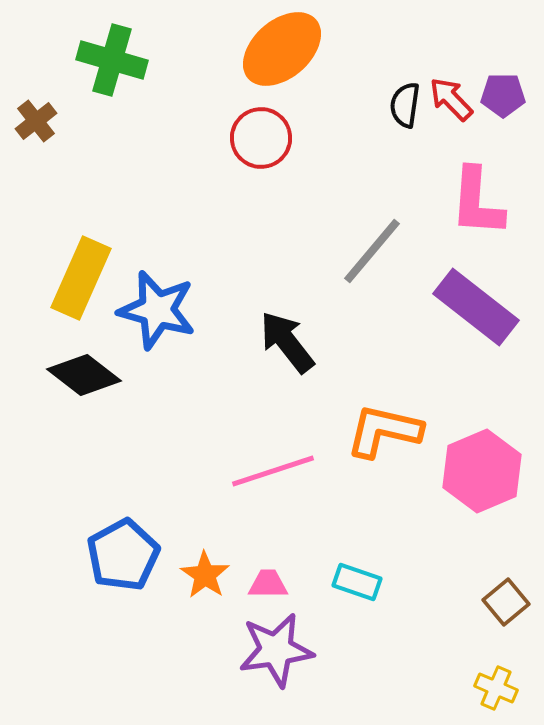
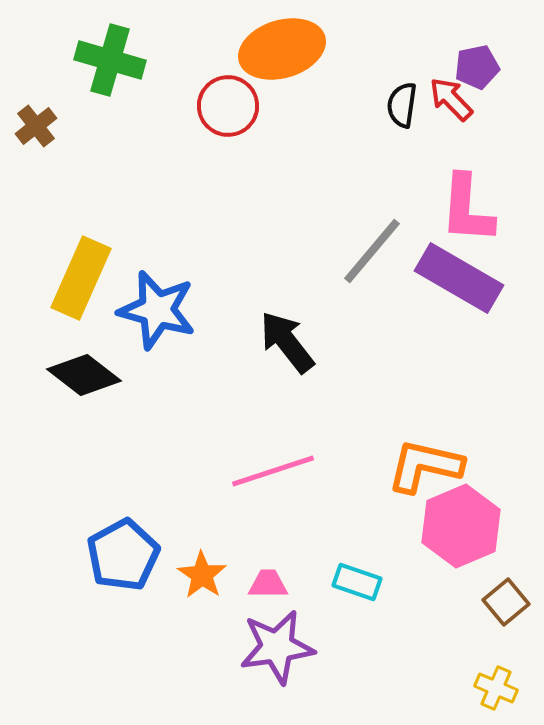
orange ellipse: rotated 24 degrees clockwise
green cross: moved 2 px left
purple pentagon: moved 26 px left, 28 px up; rotated 12 degrees counterclockwise
black semicircle: moved 3 px left
brown cross: moved 5 px down
red circle: moved 33 px left, 32 px up
pink L-shape: moved 10 px left, 7 px down
purple rectangle: moved 17 px left, 29 px up; rotated 8 degrees counterclockwise
orange L-shape: moved 41 px right, 35 px down
pink hexagon: moved 21 px left, 55 px down
orange star: moved 3 px left
purple star: moved 1 px right, 3 px up
